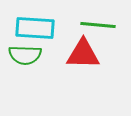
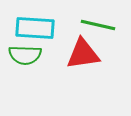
green line: rotated 8 degrees clockwise
red triangle: rotated 9 degrees counterclockwise
